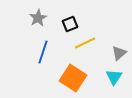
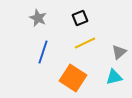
gray star: rotated 18 degrees counterclockwise
black square: moved 10 px right, 6 px up
gray triangle: moved 1 px up
cyan triangle: rotated 42 degrees clockwise
